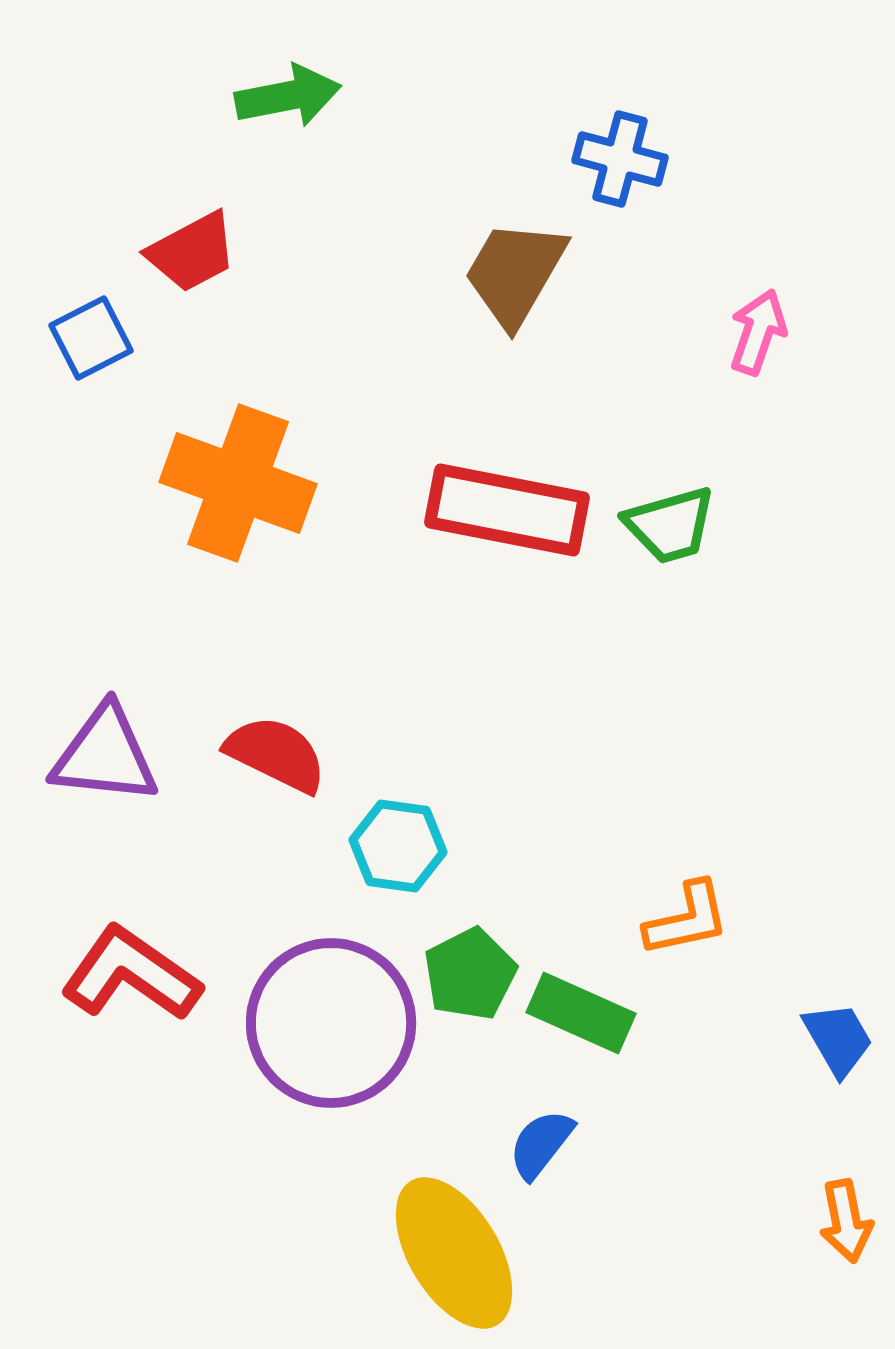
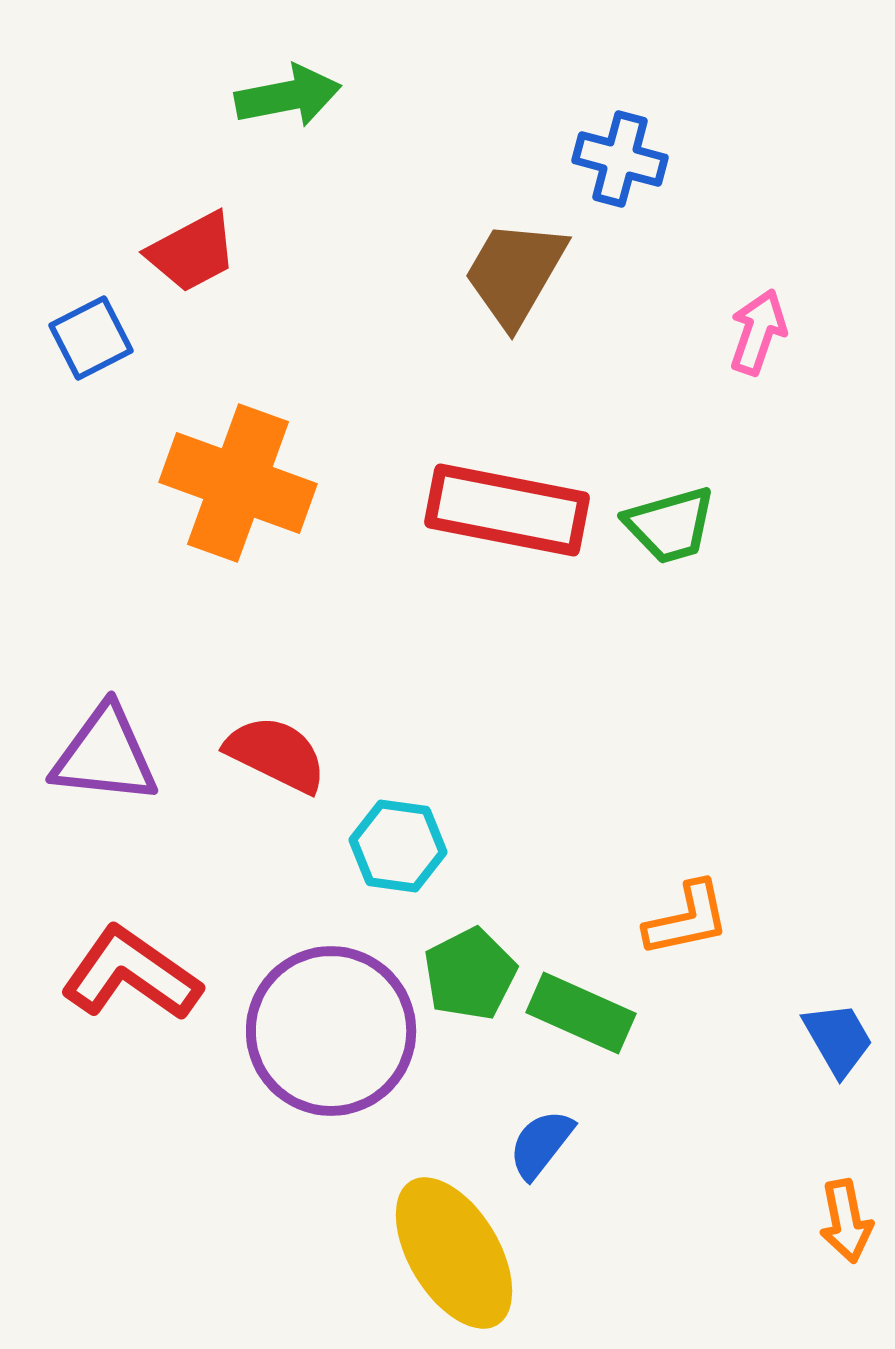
purple circle: moved 8 px down
